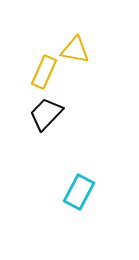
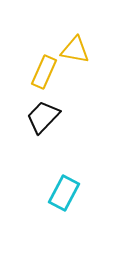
black trapezoid: moved 3 px left, 3 px down
cyan rectangle: moved 15 px left, 1 px down
